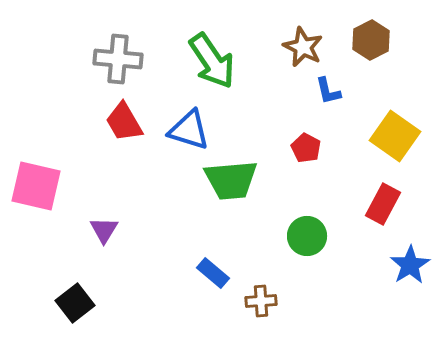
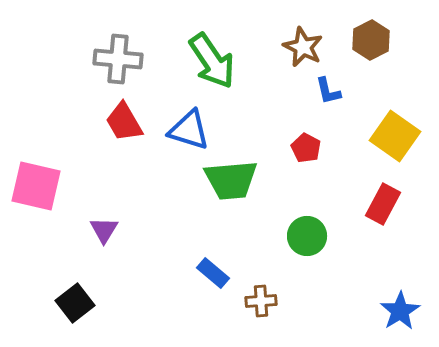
blue star: moved 10 px left, 46 px down
